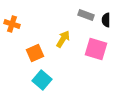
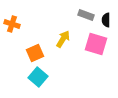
pink square: moved 5 px up
cyan square: moved 4 px left, 3 px up
